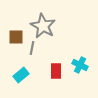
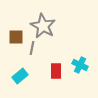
cyan rectangle: moved 1 px left, 1 px down
